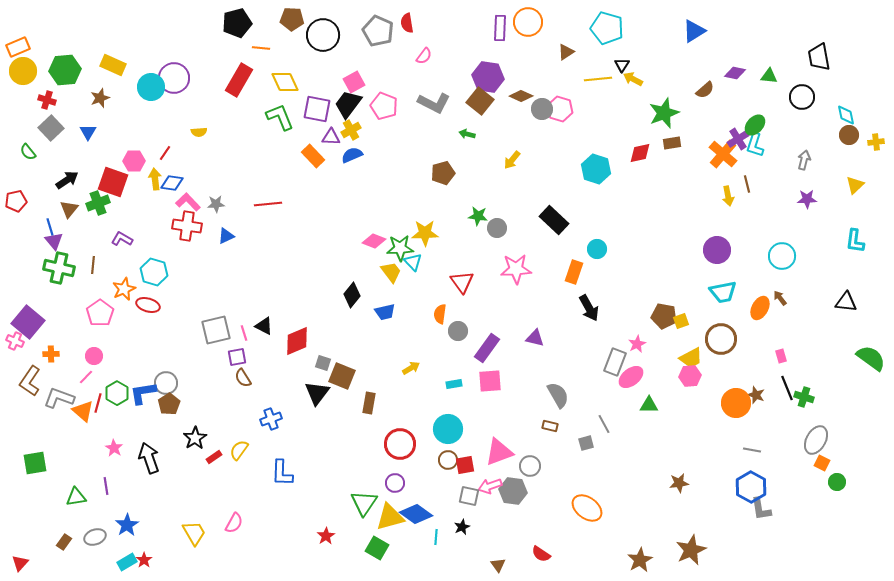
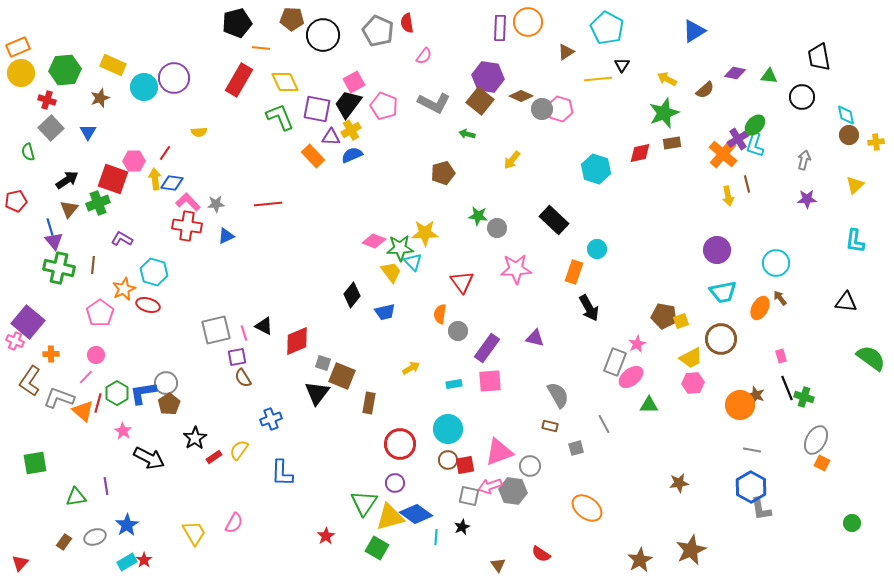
cyan pentagon at (607, 28): rotated 12 degrees clockwise
yellow circle at (23, 71): moved 2 px left, 2 px down
yellow arrow at (633, 79): moved 34 px right
cyan circle at (151, 87): moved 7 px left
green semicircle at (28, 152): rotated 24 degrees clockwise
red square at (113, 182): moved 3 px up
cyan circle at (782, 256): moved 6 px left, 7 px down
pink circle at (94, 356): moved 2 px right, 1 px up
pink hexagon at (690, 376): moved 3 px right, 7 px down
orange circle at (736, 403): moved 4 px right, 2 px down
gray square at (586, 443): moved 10 px left, 5 px down
pink star at (114, 448): moved 9 px right, 17 px up
black arrow at (149, 458): rotated 136 degrees clockwise
green circle at (837, 482): moved 15 px right, 41 px down
